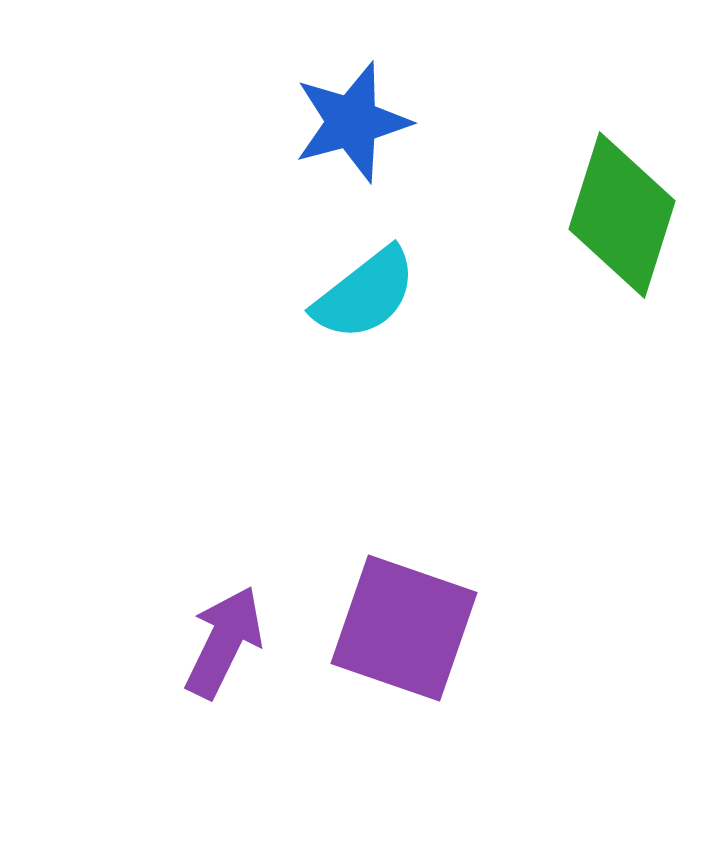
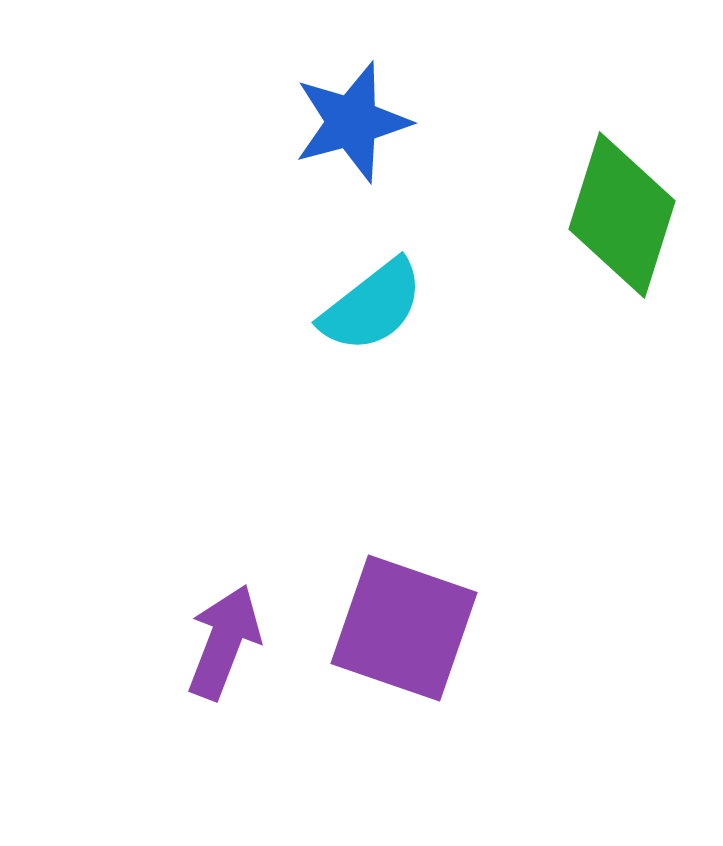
cyan semicircle: moved 7 px right, 12 px down
purple arrow: rotated 5 degrees counterclockwise
